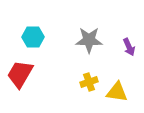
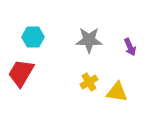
purple arrow: moved 1 px right
red trapezoid: moved 1 px right, 1 px up
yellow cross: rotated 12 degrees counterclockwise
